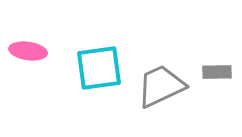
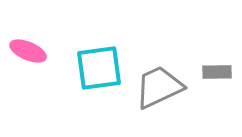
pink ellipse: rotated 15 degrees clockwise
gray trapezoid: moved 2 px left, 1 px down
